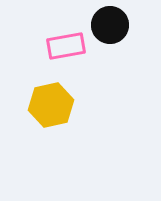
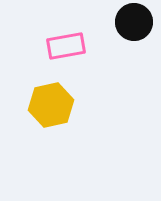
black circle: moved 24 px right, 3 px up
